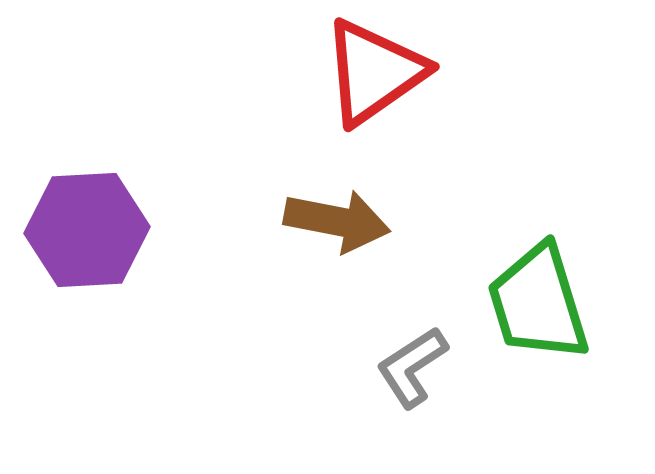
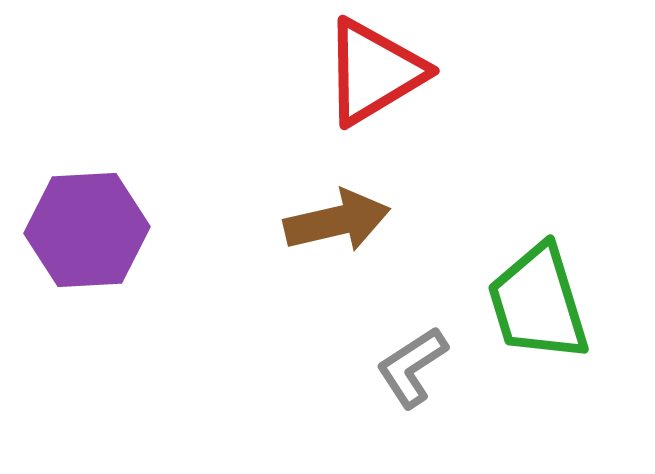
red triangle: rotated 4 degrees clockwise
brown arrow: rotated 24 degrees counterclockwise
